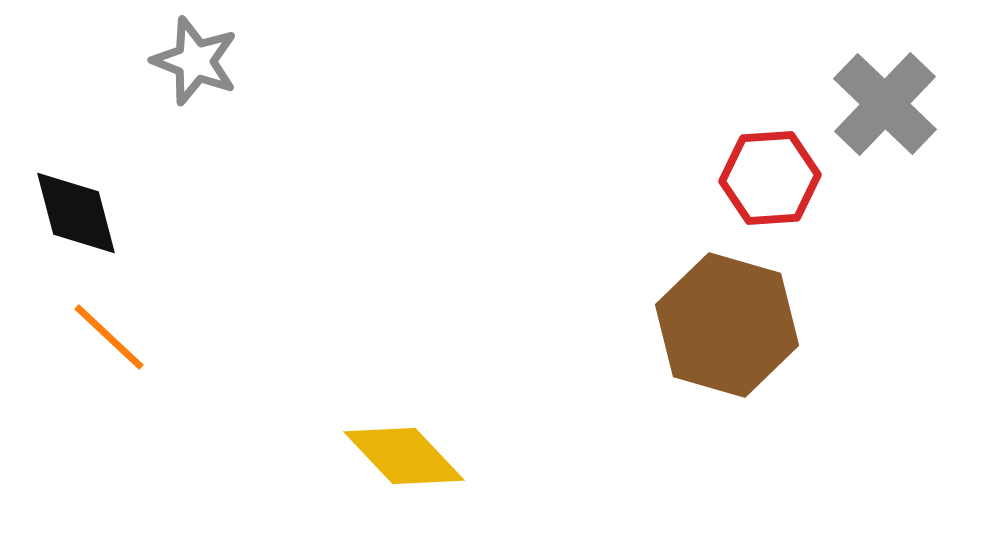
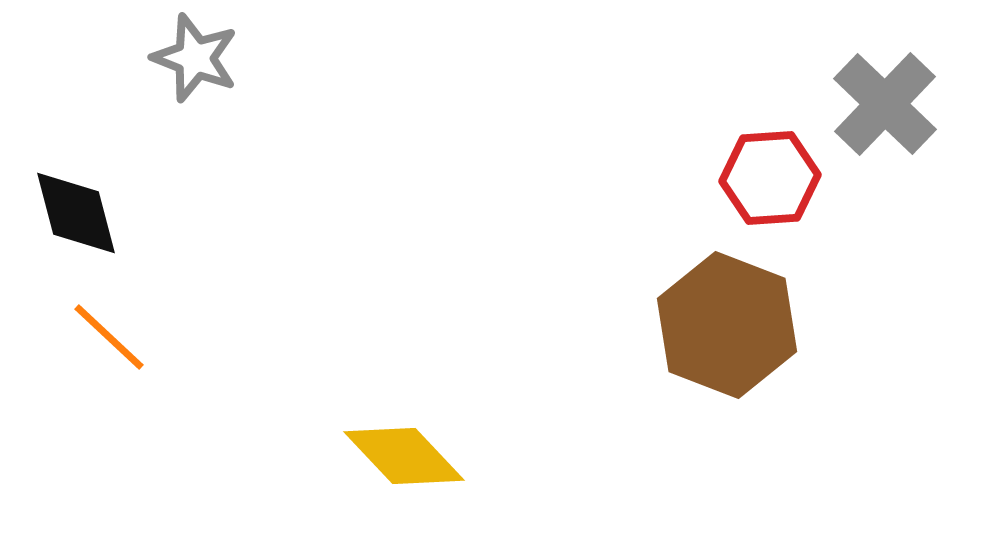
gray star: moved 3 px up
brown hexagon: rotated 5 degrees clockwise
